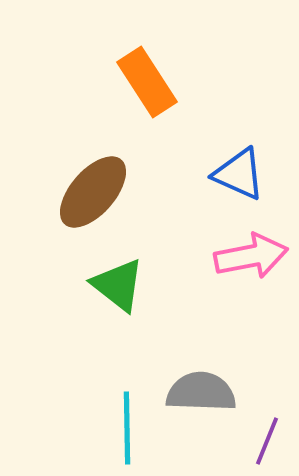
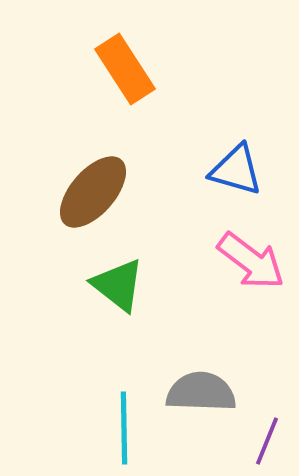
orange rectangle: moved 22 px left, 13 px up
blue triangle: moved 3 px left, 4 px up; rotated 8 degrees counterclockwise
pink arrow: moved 5 px down; rotated 48 degrees clockwise
cyan line: moved 3 px left
